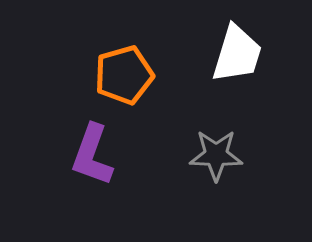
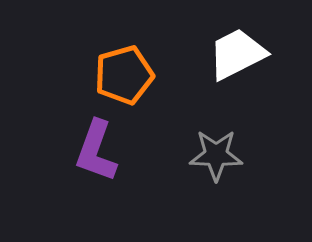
white trapezoid: rotated 134 degrees counterclockwise
purple L-shape: moved 4 px right, 4 px up
